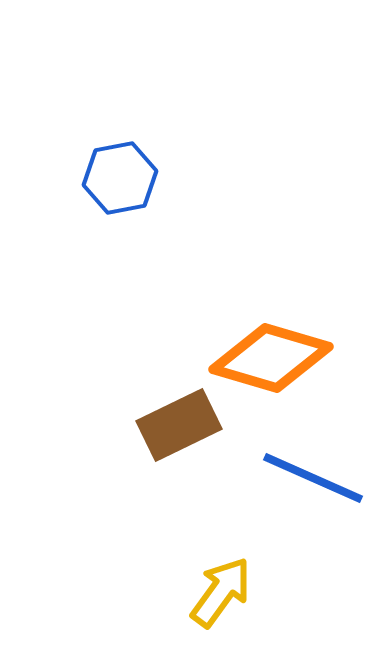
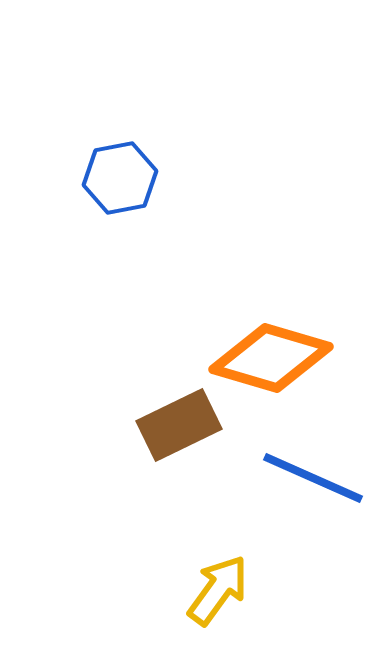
yellow arrow: moved 3 px left, 2 px up
